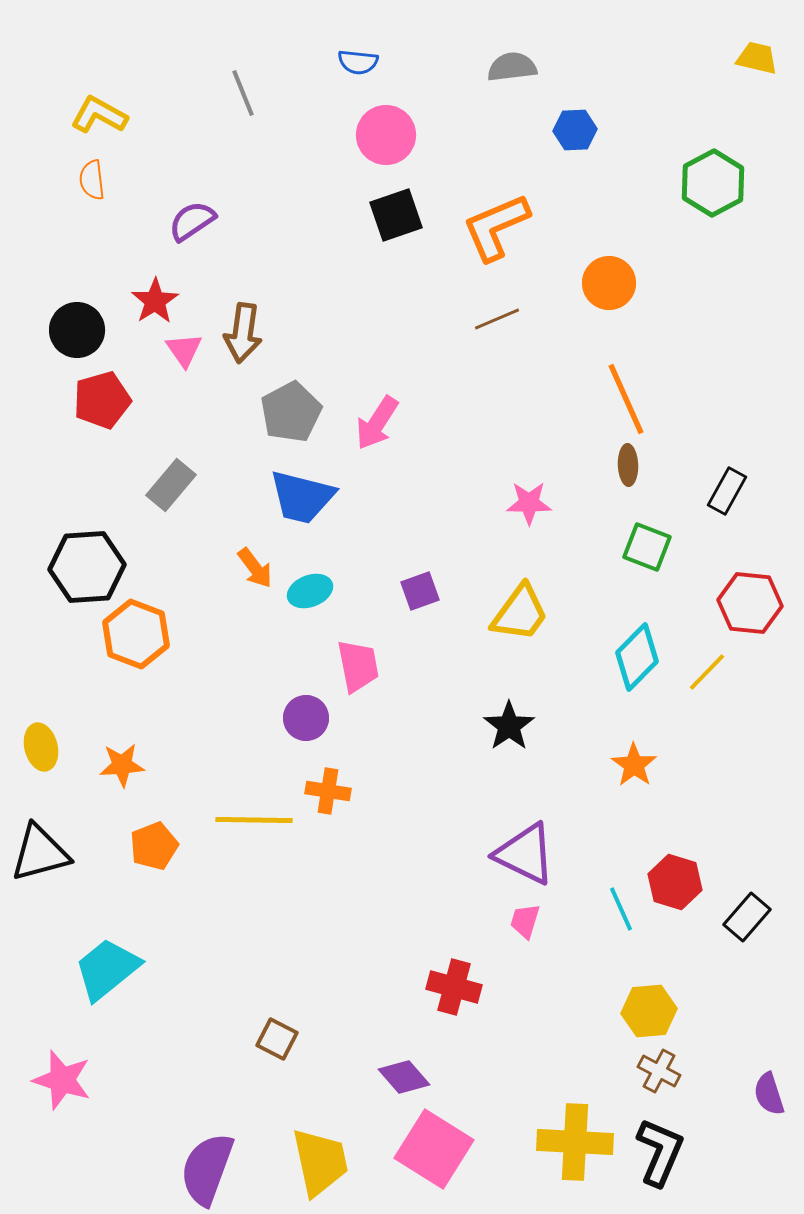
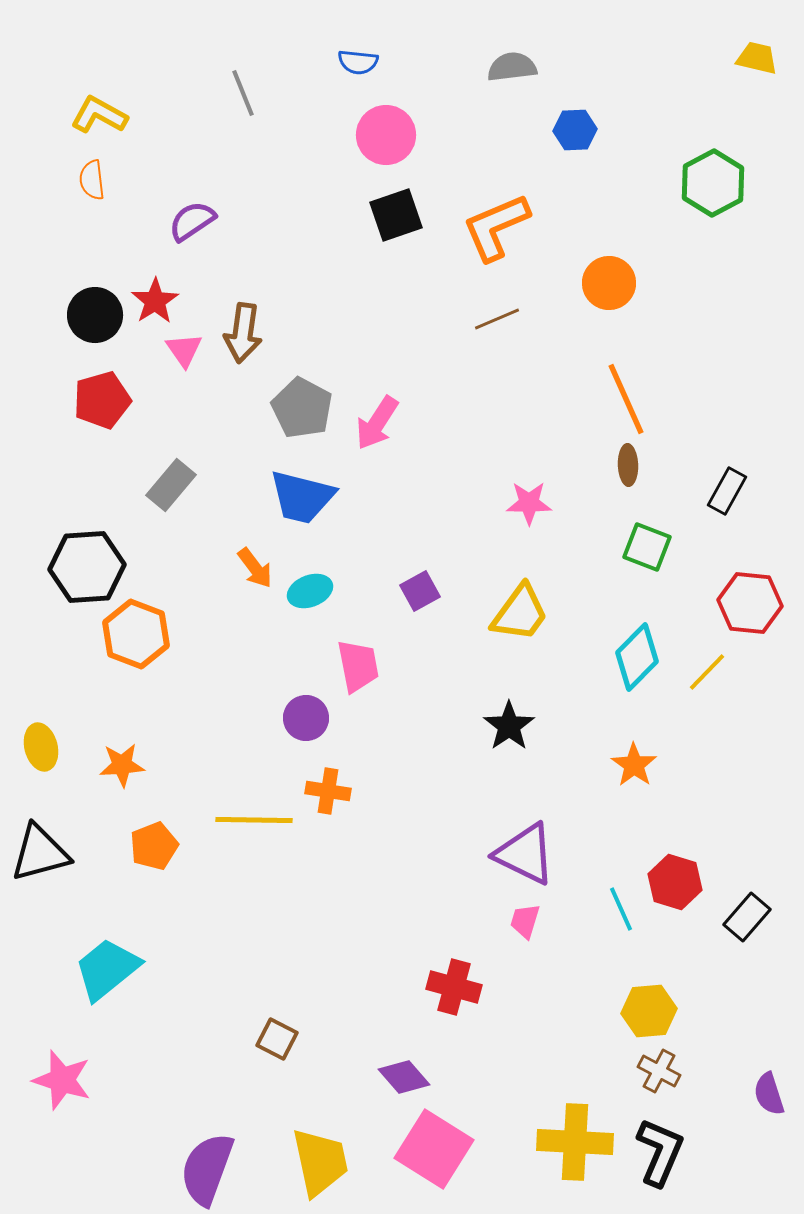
black circle at (77, 330): moved 18 px right, 15 px up
gray pentagon at (291, 412): moved 11 px right, 4 px up; rotated 16 degrees counterclockwise
purple square at (420, 591): rotated 9 degrees counterclockwise
